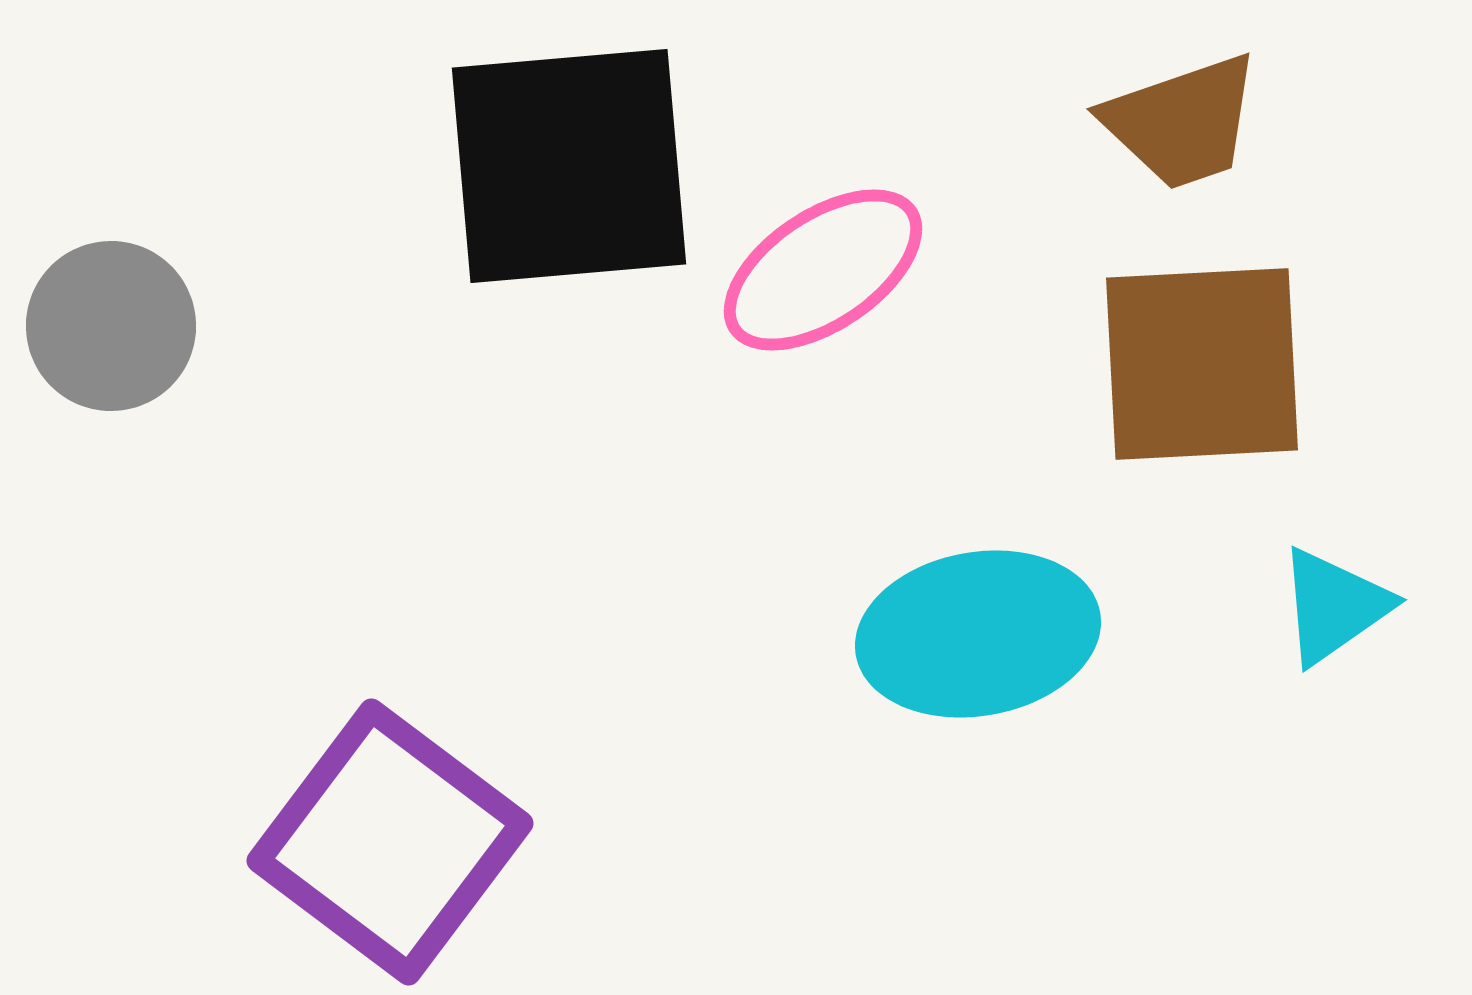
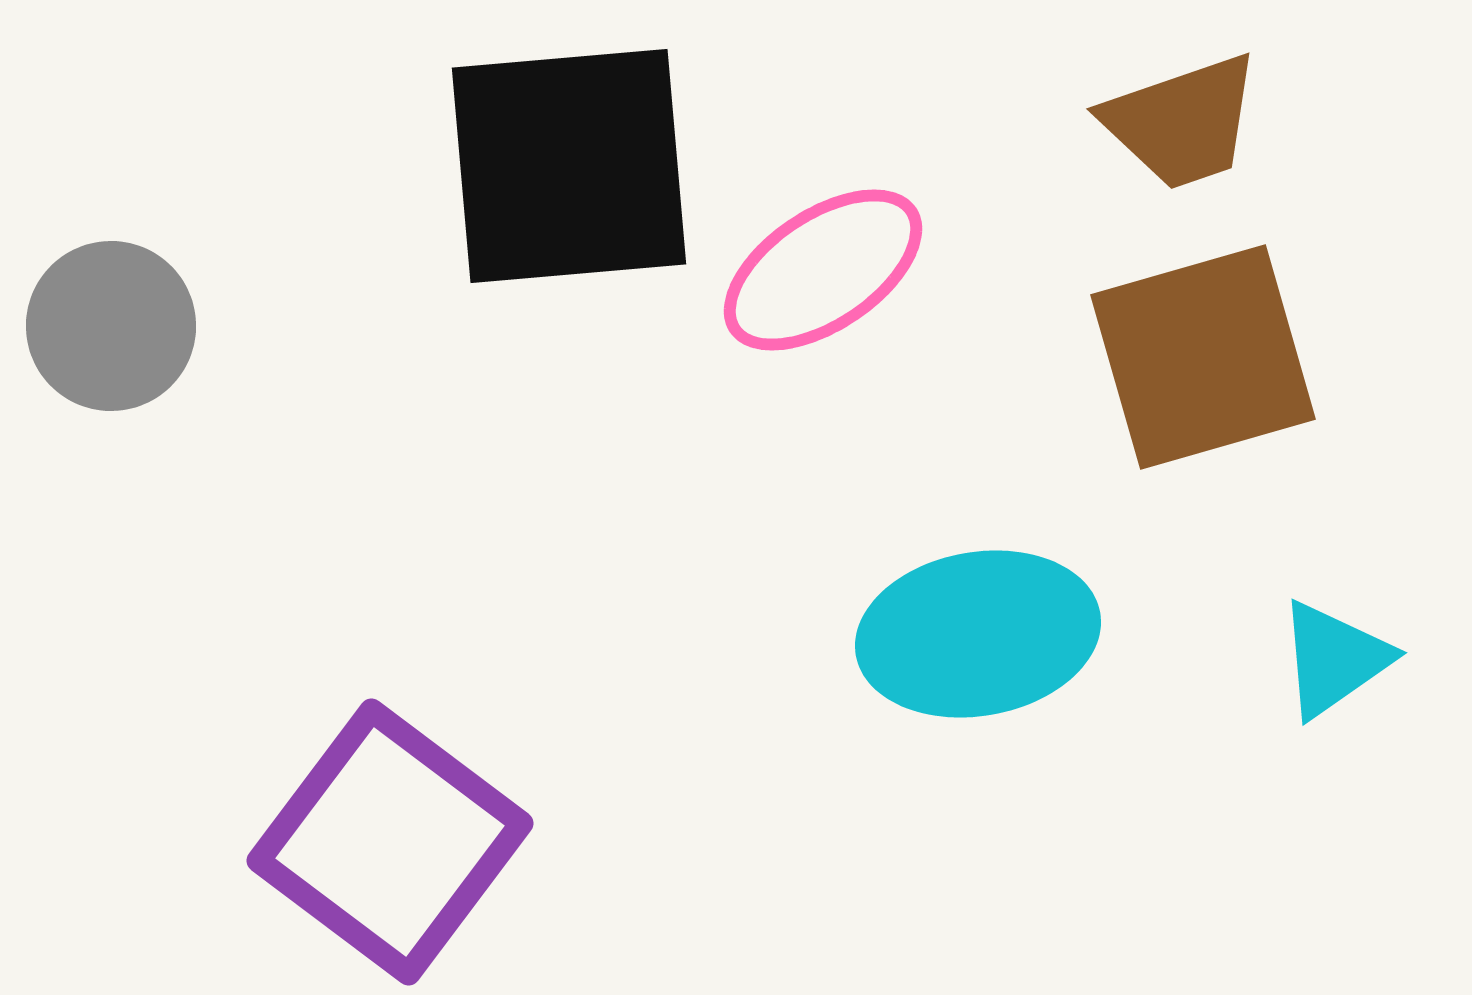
brown square: moved 1 px right, 7 px up; rotated 13 degrees counterclockwise
cyan triangle: moved 53 px down
